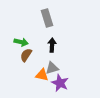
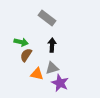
gray rectangle: rotated 36 degrees counterclockwise
orange triangle: moved 5 px left, 1 px up
